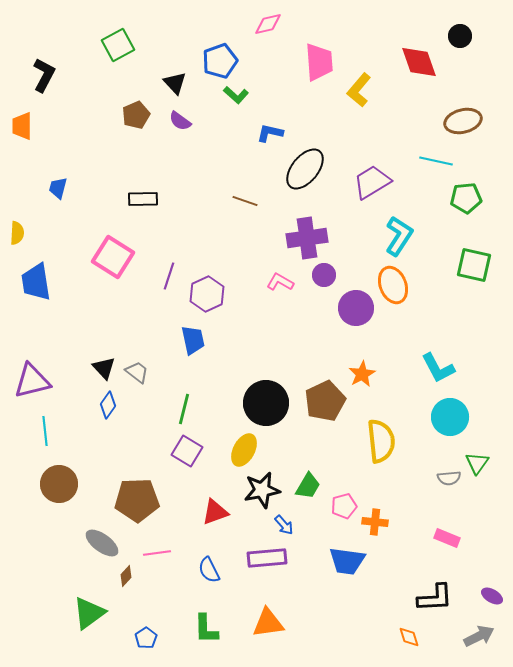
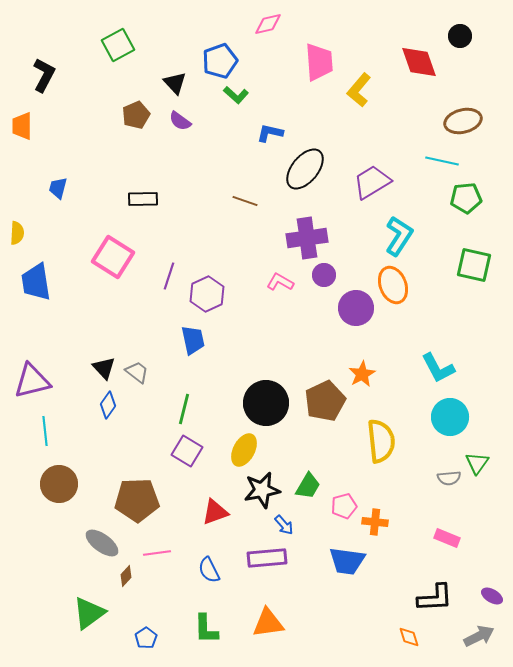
cyan line at (436, 161): moved 6 px right
